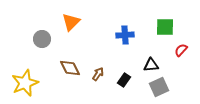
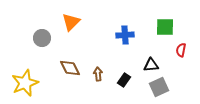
gray circle: moved 1 px up
red semicircle: rotated 32 degrees counterclockwise
brown arrow: rotated 40 degrees counterclockwise
